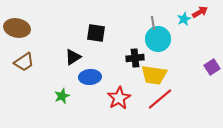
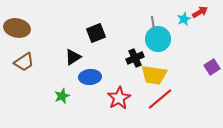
black square: rotated 30 degrees counterclockwise
black cross: rotated 18 degrees counterclockwise
